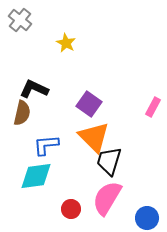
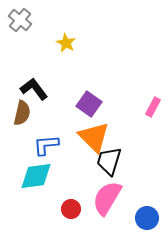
black L-shape: rotated 28 degrees clockwise
